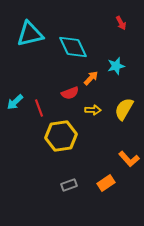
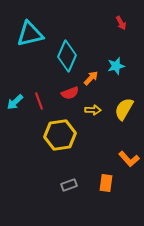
cyan diamond: moved 6 px left, 9 px down; rotated 48 degrees clockwise
red line: moved 7 px up
yellow hexagon: moved 1 px left, 1 px up
orange rectangle: rotated 48 degrees counterclockwise
